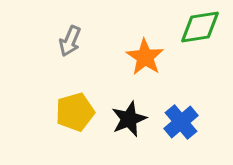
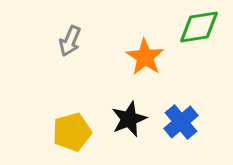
green diamond: moved 1 px left
yellow pentagon: moved 3 px left, 20 px down
